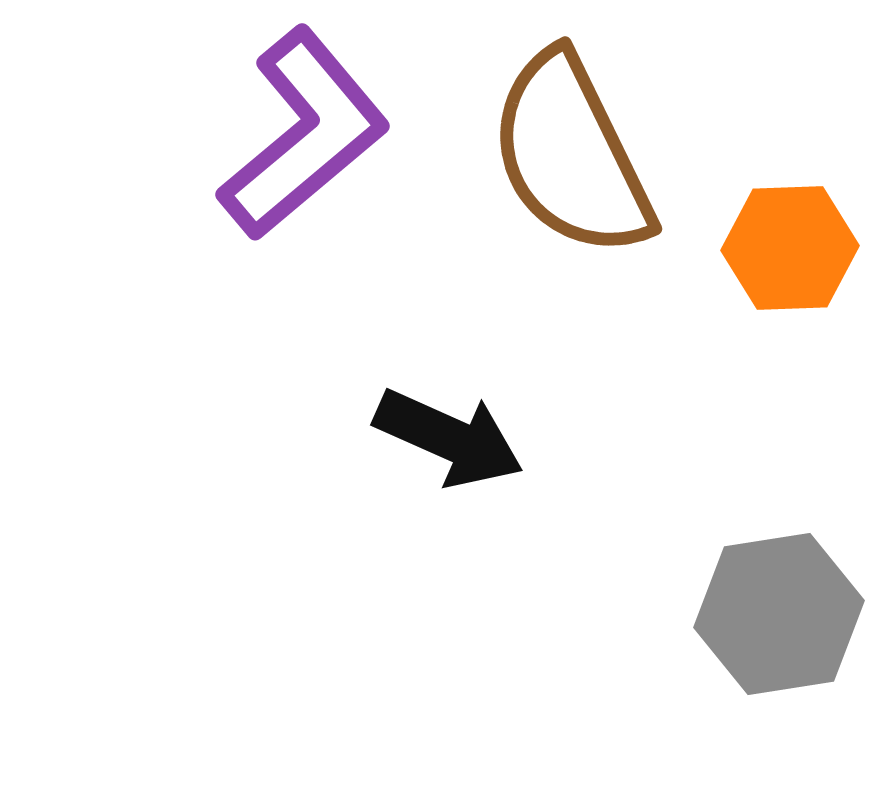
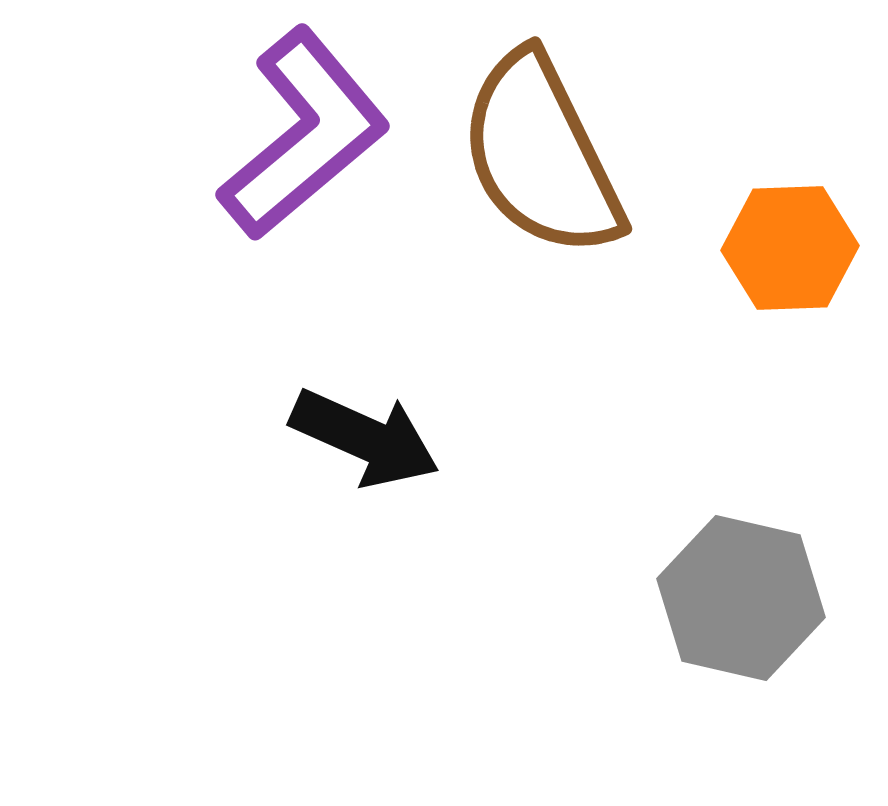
brown semicircle: moved 30 px left
black arrow: moved 84 px left
gray hexagon: moved 38 px left, 16 px up; rotated 22 degrees clockwise
